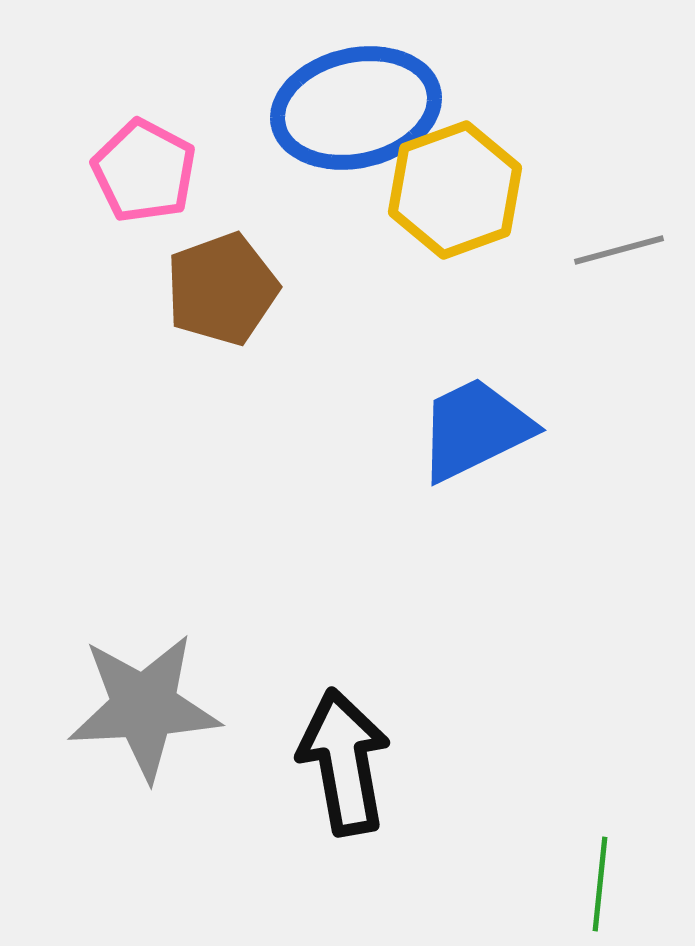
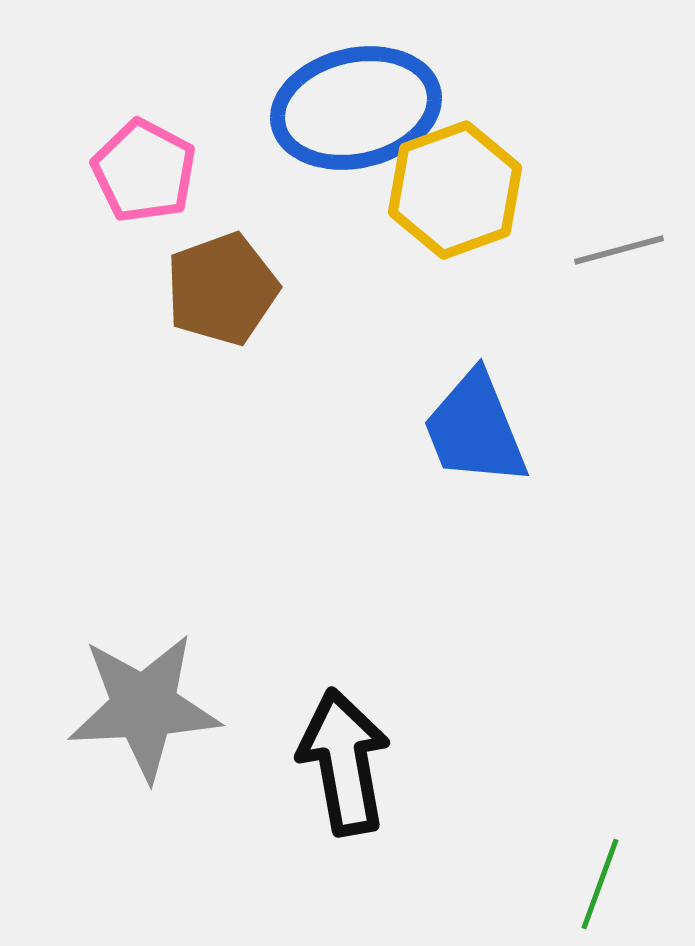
blue trapezoid: rotated 86 degrees counterclockwise
green line: rotated 14 degrees clockwise
